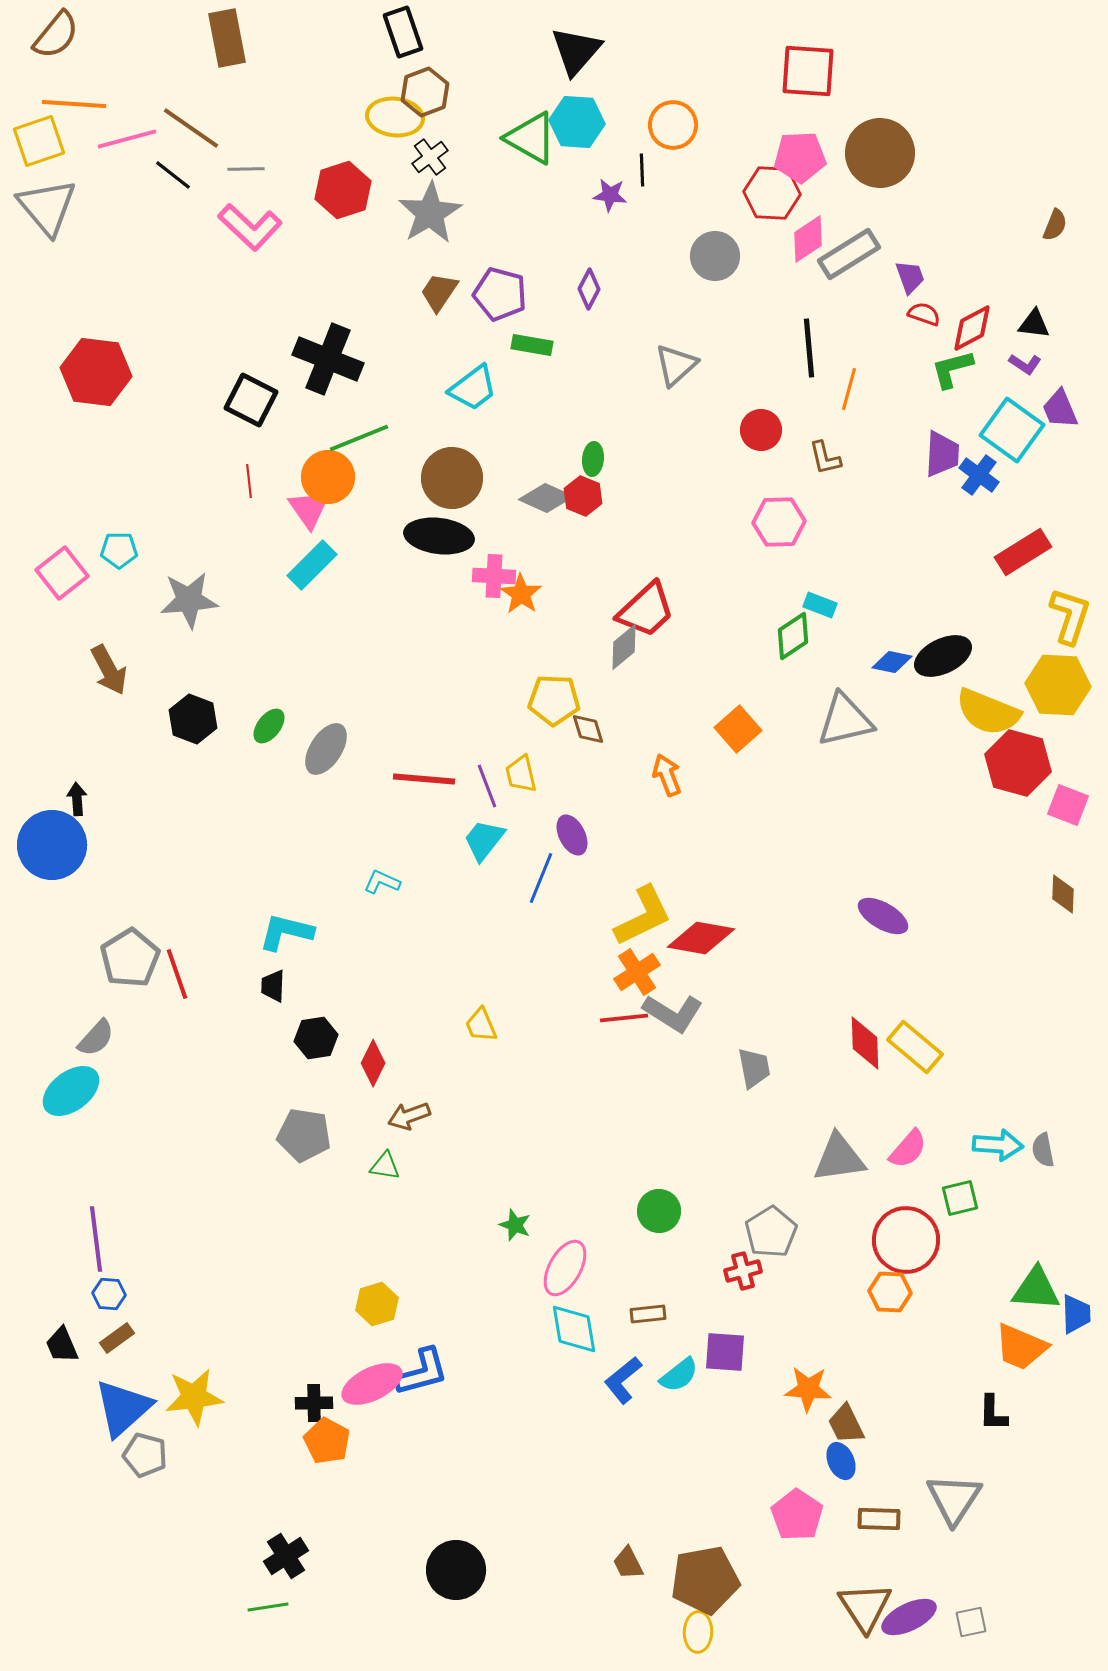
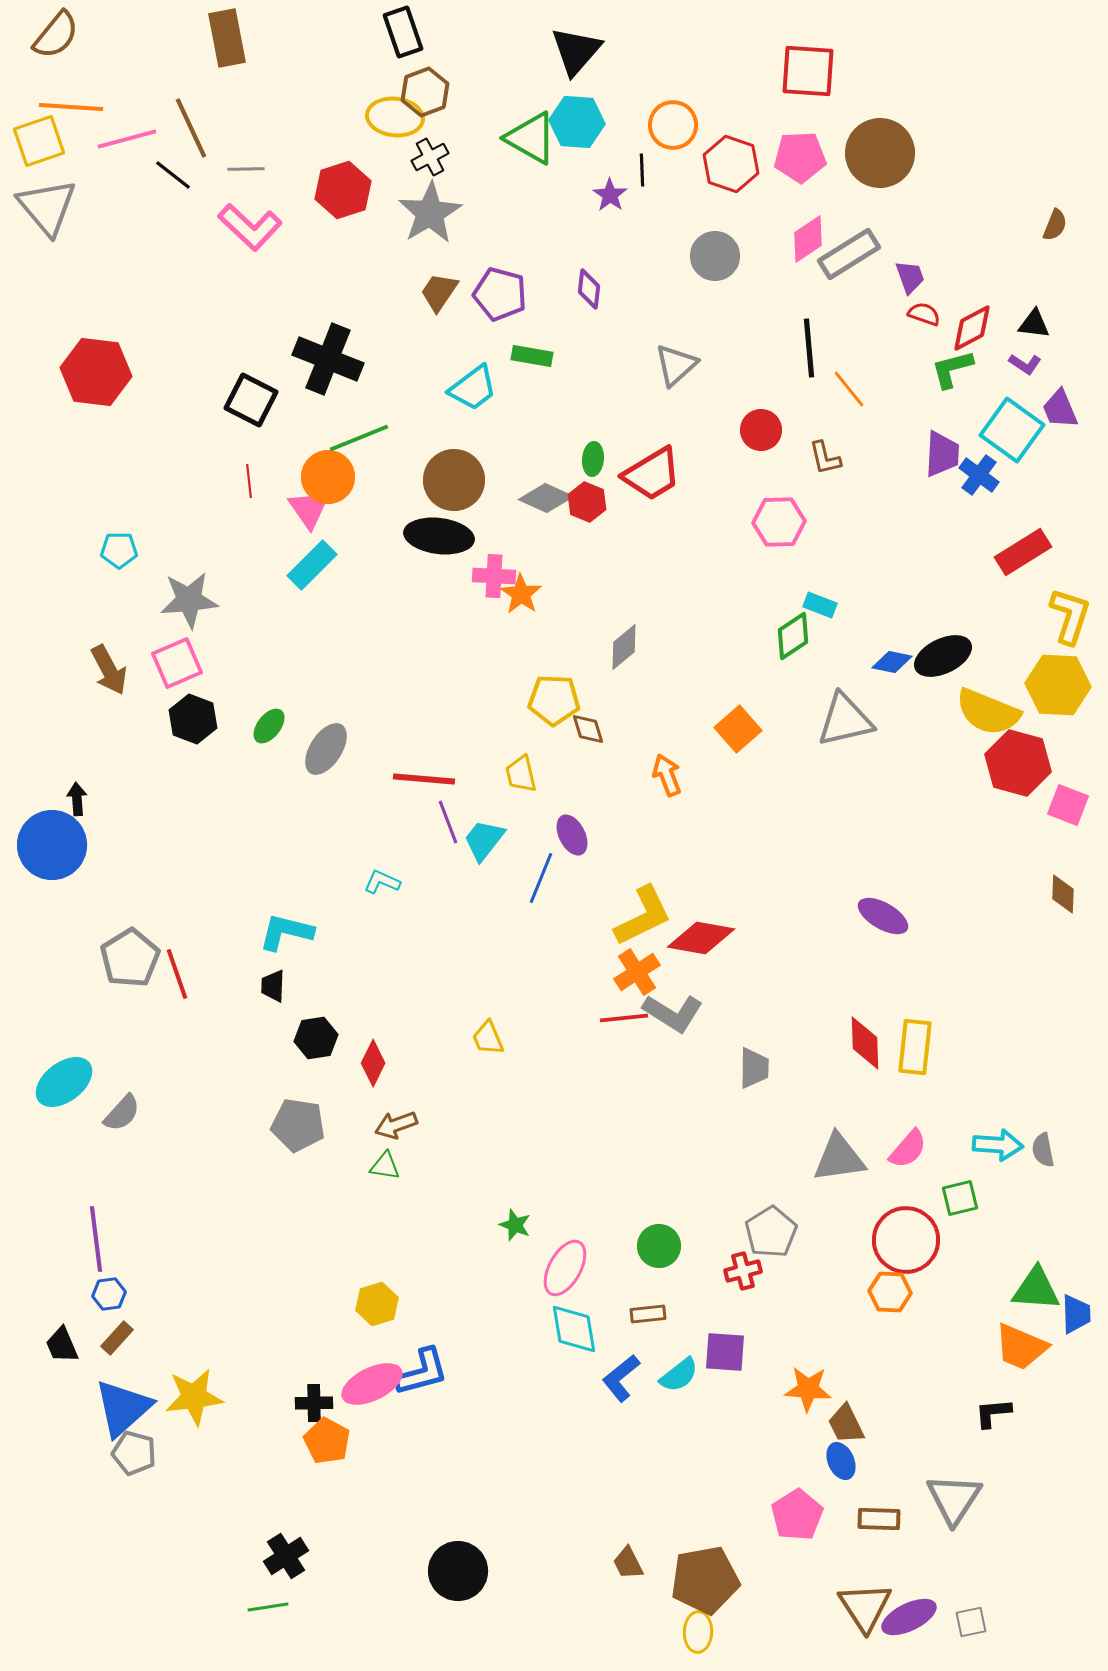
orange line at (74, 104): moved 3 px left, 3 px down
brown line at (191, 128): rotated 30 degrees clockwise
black cross at (430, 157): rotated 9 degrees clockwise
red hexagon at (772, 193): moved 41 px left, 29 px up; rotated 16 degrees clockwise
purple star at (610, 195): rotated 28 degrees clockwise
purple diamond at (589, 289): rotated 21 degrees counterclockwise
green rectangle at (532, 345): moved 11 px down
orange line at (849, 389): rotated 54 degrees counterclockwise
brown circle at (452, 478): moved 2 px right, 2 px down
red hexagon at (583, 496): moved 4 px right, 6 px down
pink square at (62, 573): moved 115 px right, 90 px down; rotated 15 degrees clockwise
red trapezoid at (646, 610): moved 6 px right, 136 px up; rotated 12 degrees clockwise
purple line at (487, 786): moved 39 px left, 36 px down
yellow trapezoid at (481, 1025): moved 7 px right, 13 px down
gray semicircle at (96, 1038): moved 26 px right, 75 px down
yellow rectangle at (915, 1047): rotated 56 degrees clockwise
gray trapezoid at (754, 1068): rotated 12 degrees clockwise
cyan ellipse at (71, 1091): moved 7 px left, 9 px up
brown arrow at (409, 1116): moved 13 px left, 9 px down
gray pentagon at (304, 1135): moved 6 px left, 10 px up
green circle at (659, 1211): moved 35 px down
blue hexagon at (109, 1294): rotated 12 degrees counterclockwise
brown rectangle at (117, 1338): rotated 12 degrees counterclockwise
blue L-shape at (623, 1380): moved 2 px left, 2 px up
black L-shape at (993, 1413): rotated 84 degrees clockwise
gray pentagon at (145, 1455): moved 11 px left, 2 px up
pink pentagon at (797, 1515): rotated 6 degrees clockwise
black circle at (456, 1570): moved 2 px right, 1 px down
